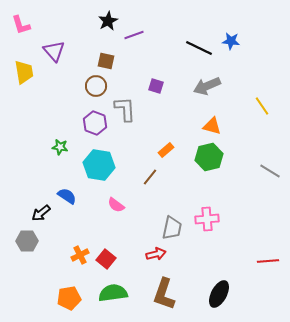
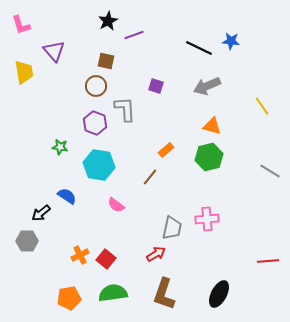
red arrow: rotated 18 degrees counterclockwise
